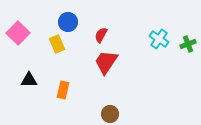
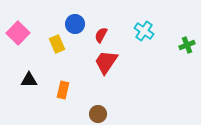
blue circle: moved 7 px right, 2 px down
cyan cross: moved 15 px left, 8 px up
green cross: moved 1 px left, 1 px down
brown circle: moved 12 px left
